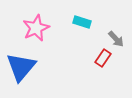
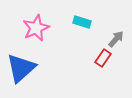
gray arrow: rotated 96 degrees counterclockwise
blue triangle: moved 1 px down; rotated 8 degrees clockwise
